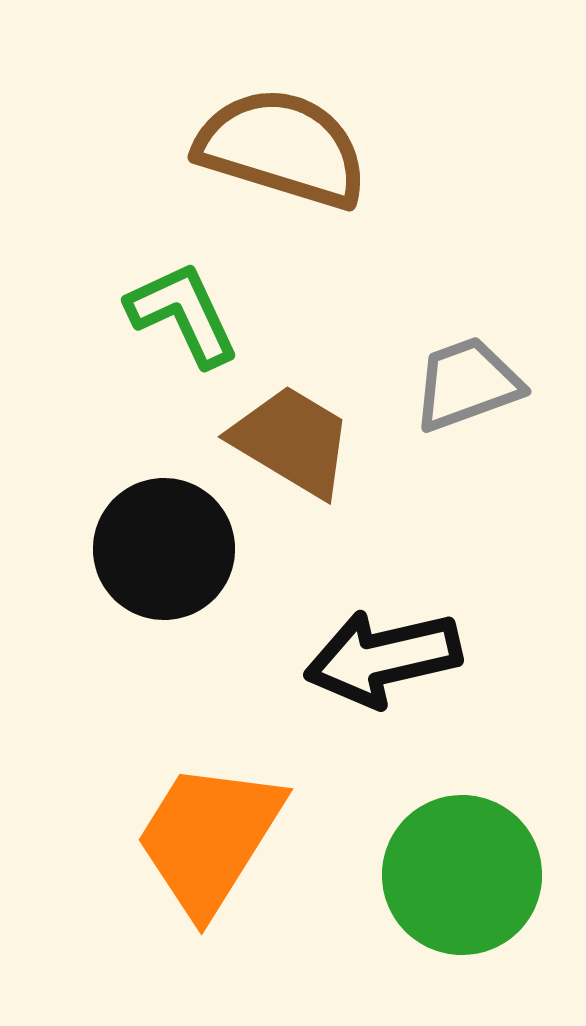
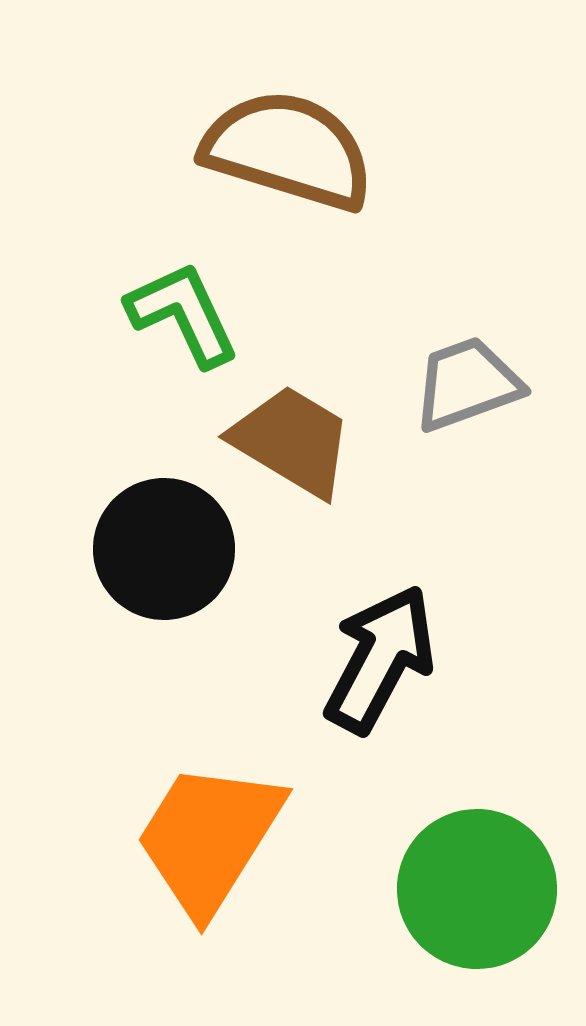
brown semicircle: moved 6 px right, 2 px down
black arrow: moved 3 px left, 1 px down; rotated 131 degrees clockwise
green circle: moved 15 px right, 14 px down
